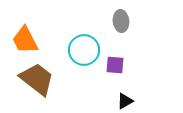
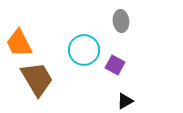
orange trapezoid: moved 6 px left, 3 px down
purple square: rotated 24 degrees clockwise
brown trapezoid: rotated 21 degrees clockwise
